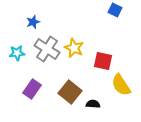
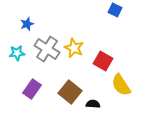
blue star: moved 6 px left, 2 px down
red square: rotated 18 degrees clockwise
